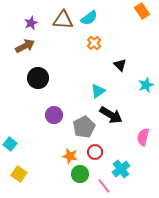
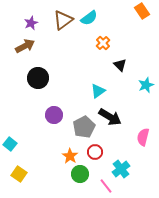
brown triangle: rotated 40 degrees counterclockwise
orange cross: moved 9 px right
black arrow: moved 1 px left, 2 px down
orange star: rotated 21 degrees clockwise
pink line: moved 2 px right
